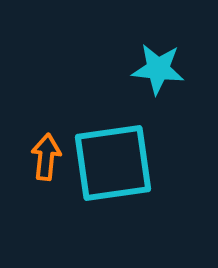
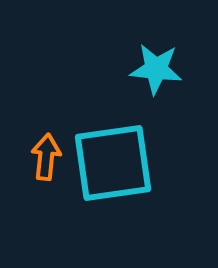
cyan star: moved 2 px left
